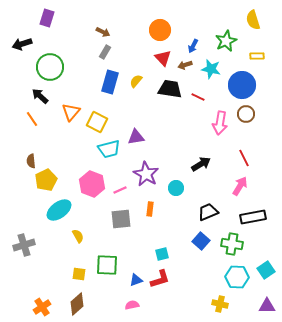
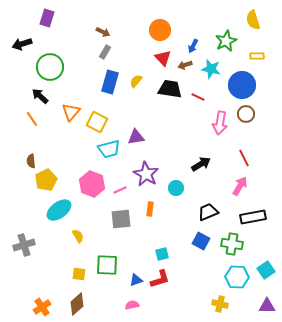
blue square at (201, 241): rotated 12 degrees counterclockwise
